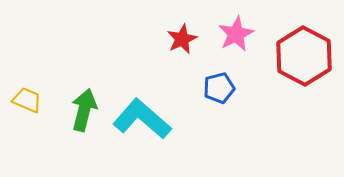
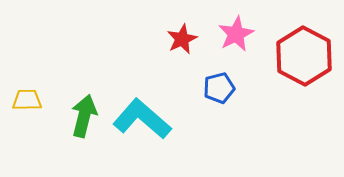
yellow trapezoid: rotated 24 degrees counterclockwise
green arrow: moved 6 px down
